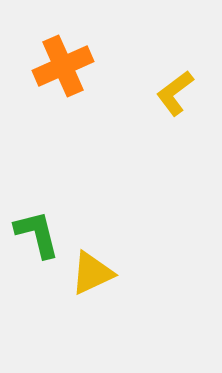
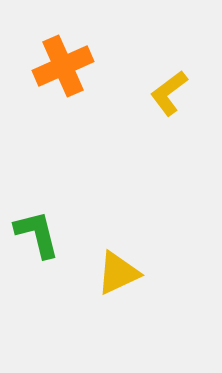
yellow L-shape: moved 6 px left
yellow triangle: moved 26 px right
